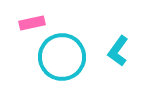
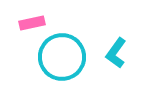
cyan L-shape: moved 2 px left, 2 px down
